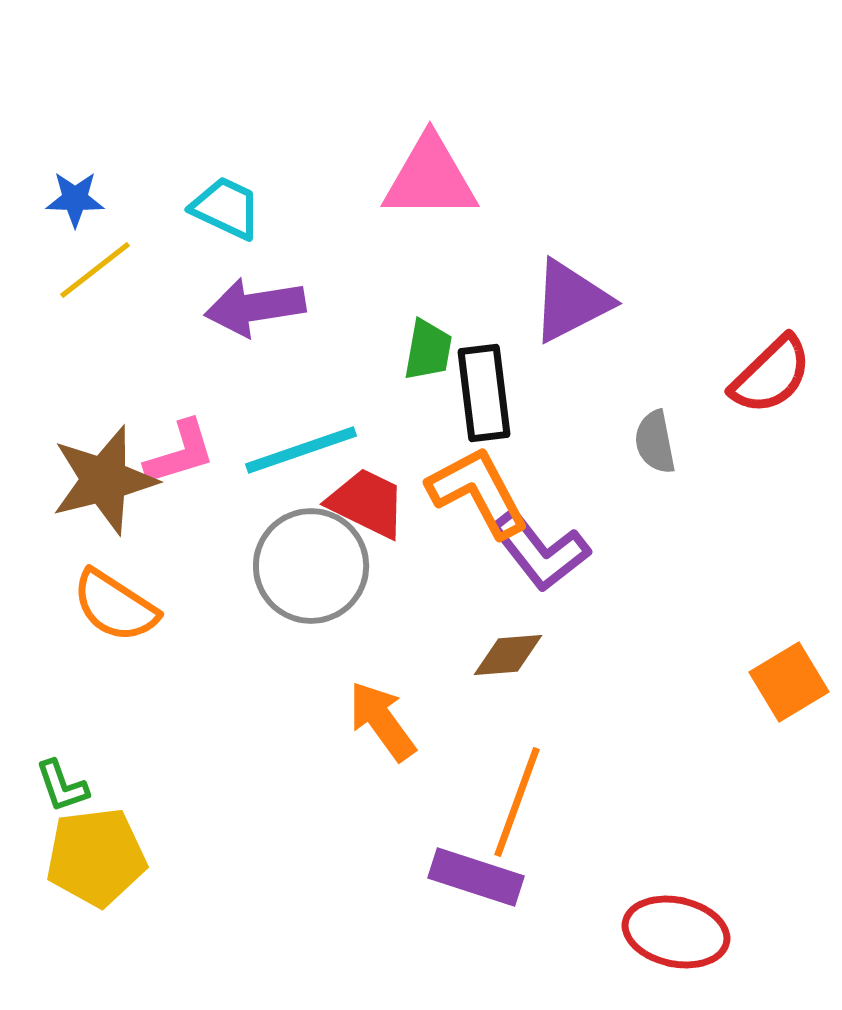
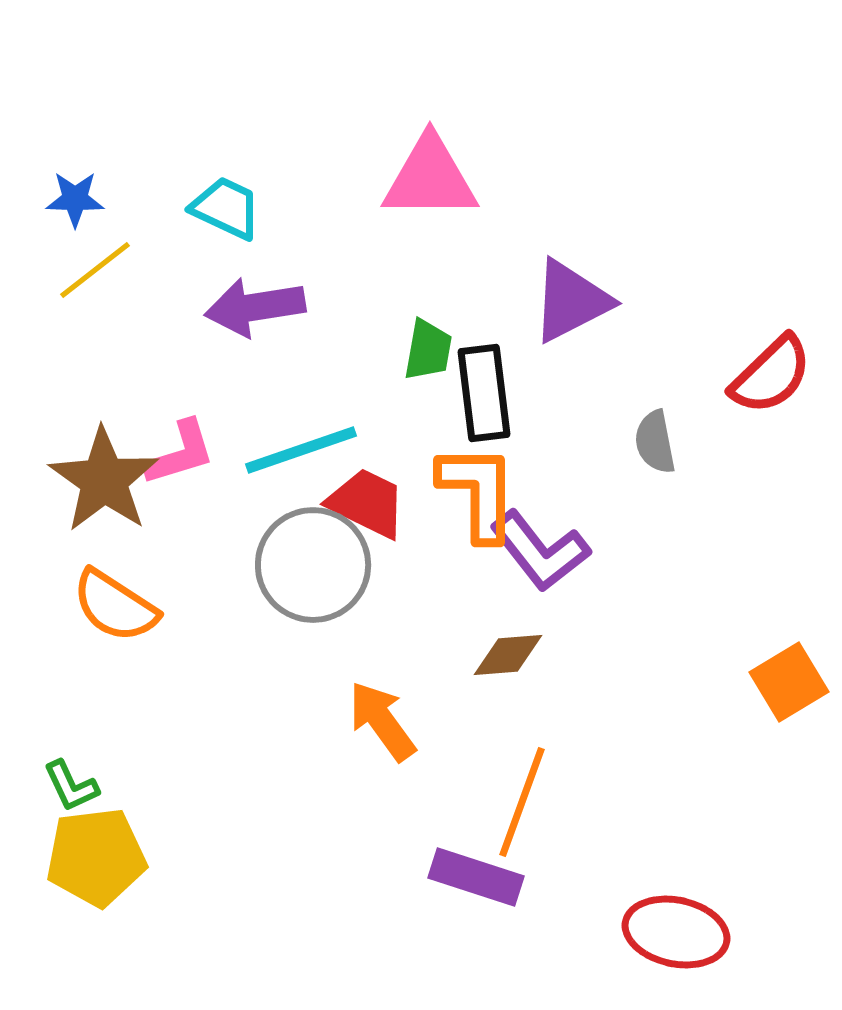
brown star: rotated 23 degrees counterclockwise
orange L-shape: rotated 28 degrees clockwise
gray circle: moved 2 px right, 1 px up
green L-shape: moved 9 px right; rotated 6 degrees counterclockwise
orange line: moved 5 px right
